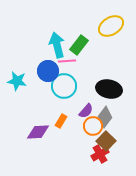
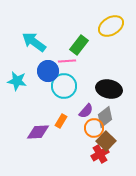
cyan arrow: moved 23 px left, 3 px up; rotated 40 degrees counterclockwise
gray diamond: rotated 15 degrees clockwise
orange circle: moved 1 px right, 2 px down
